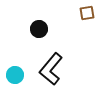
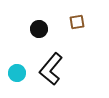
brown square: moved 10 px left, 9 px down
cyan circle: moved 2 px right, 2 px up
